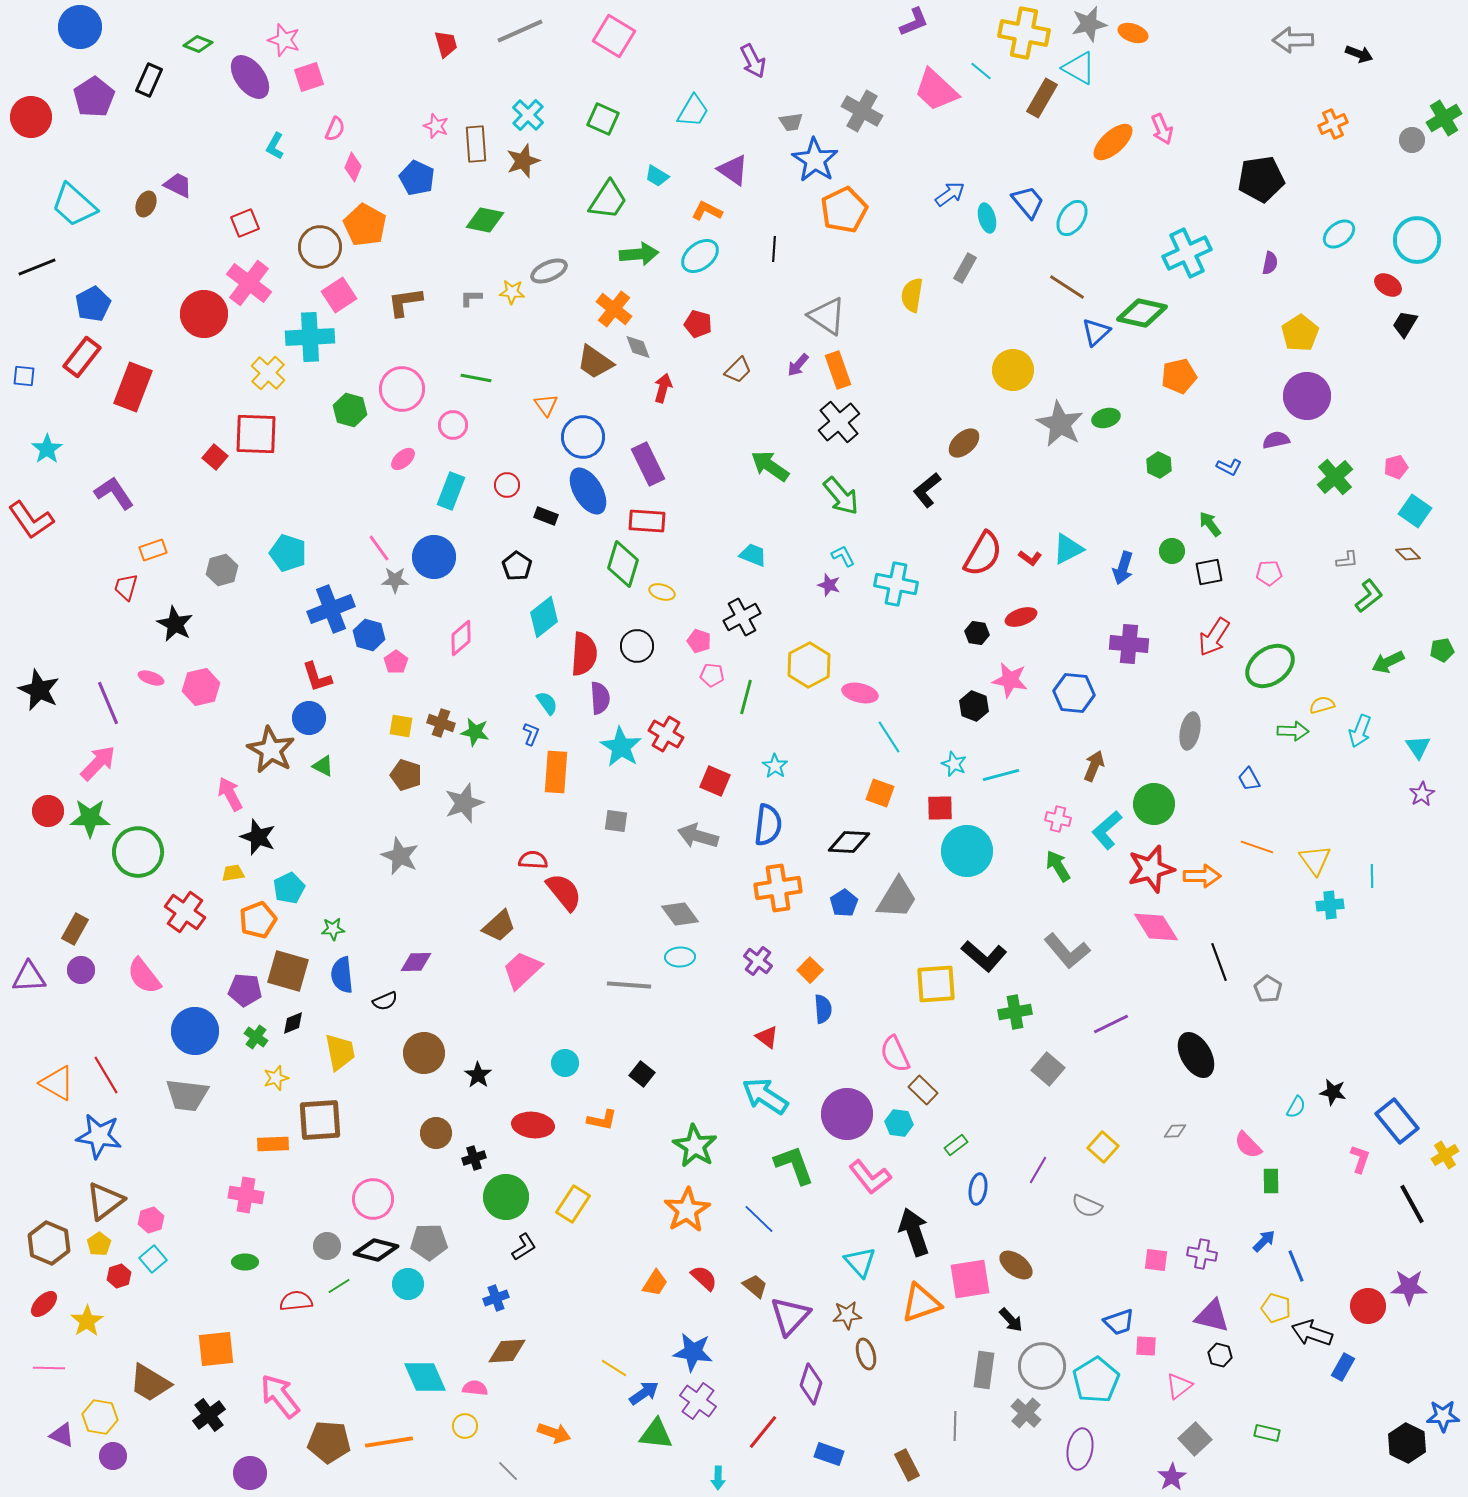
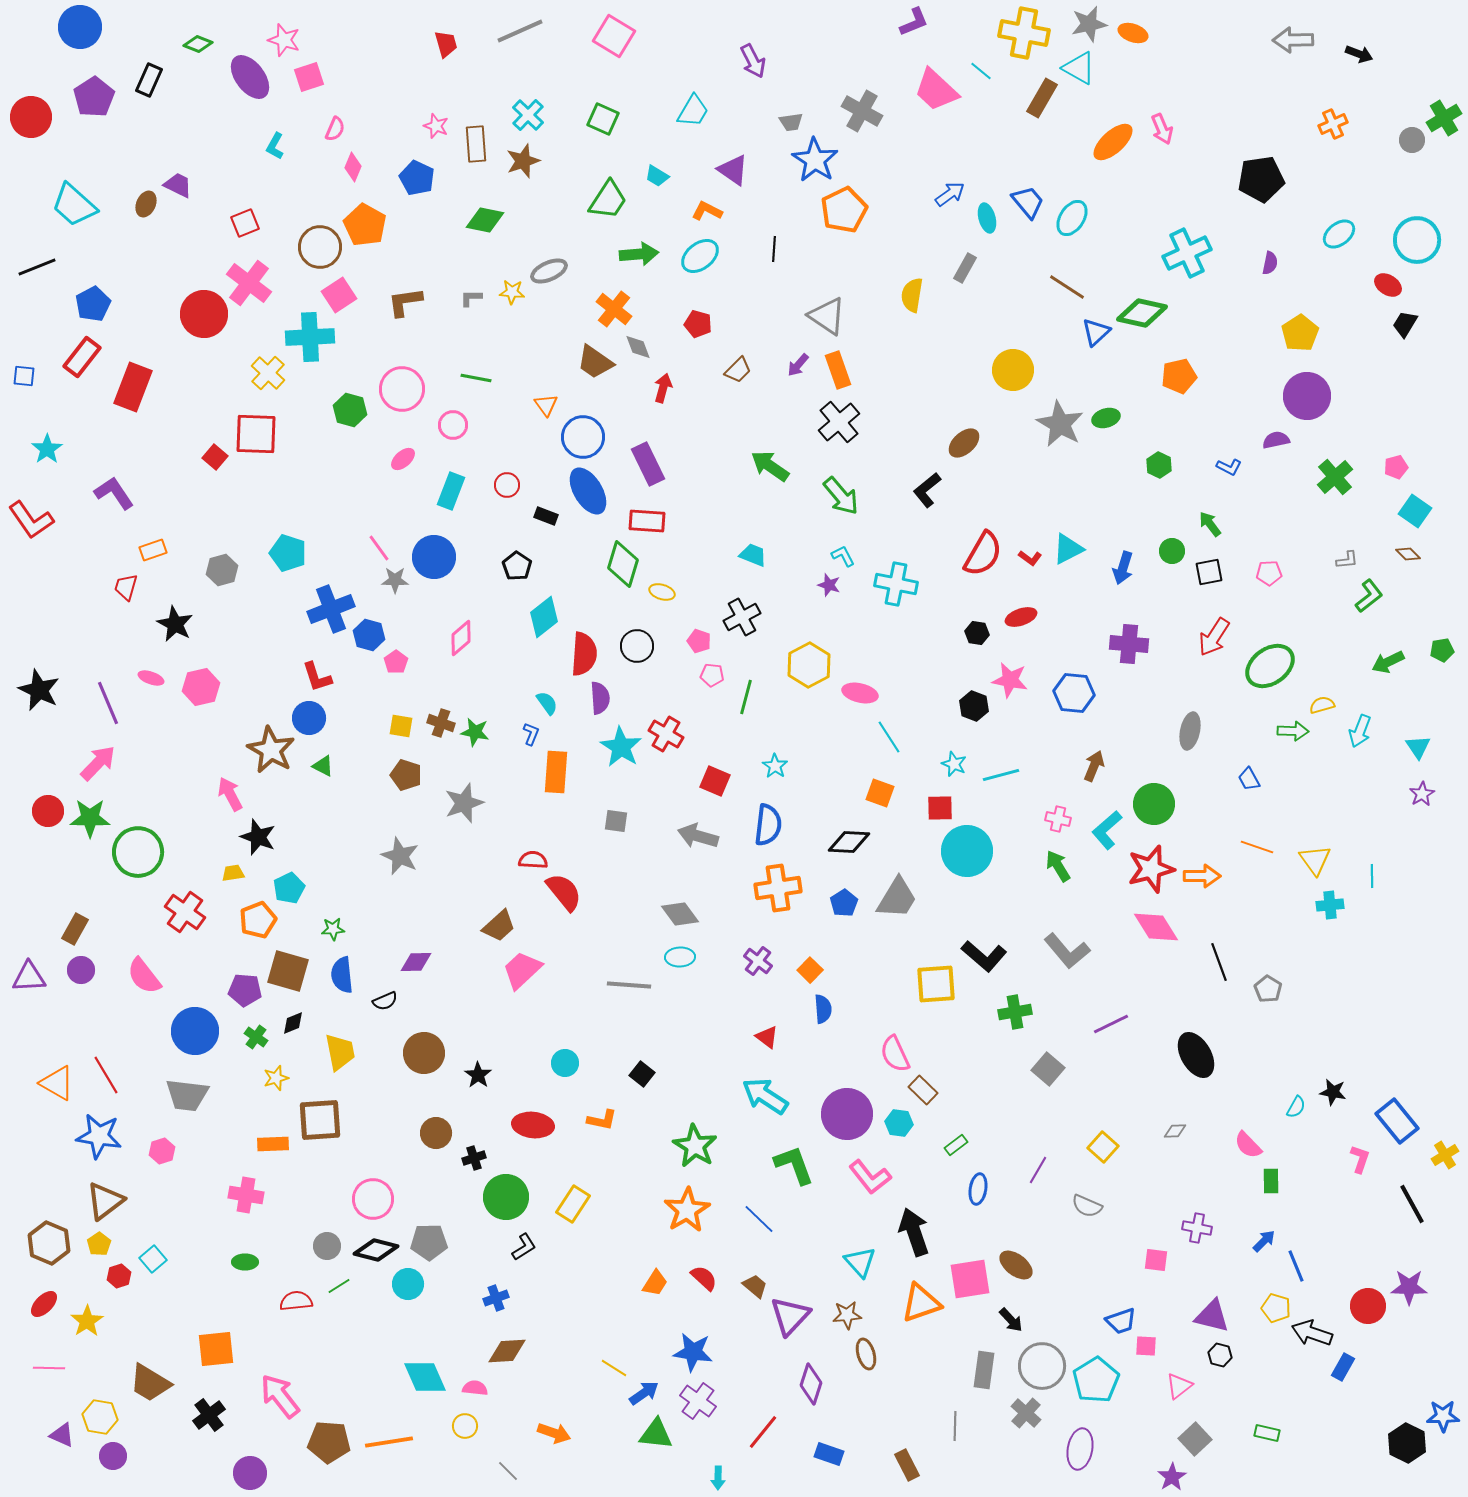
pink hexagon at (151, 1220): moved 11 px right, 69 px up
purple cross at (1202, 1254): moved 5 px left, 26 px up
blue trapezoid at (1119, 1322): moved 2 px right, 1 px up
